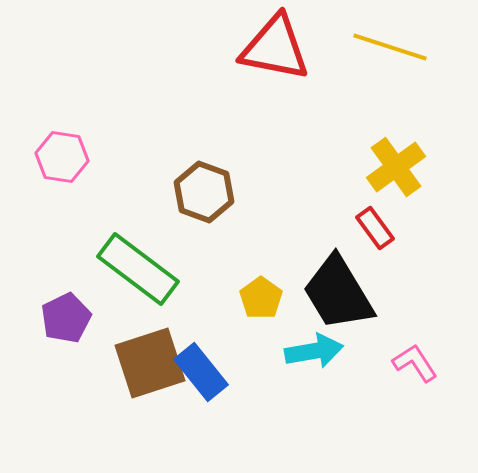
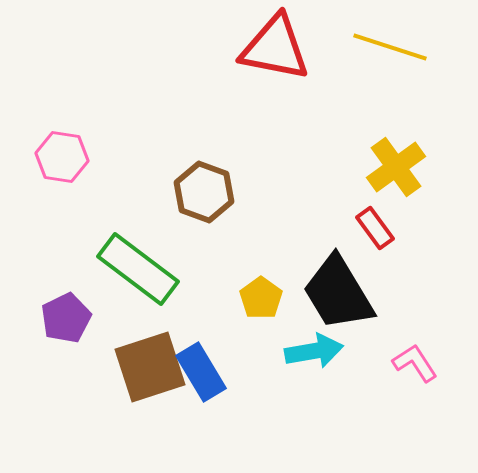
brown square: moved 4 px down
blue rectangle: rotated 8 degrees clockwise
